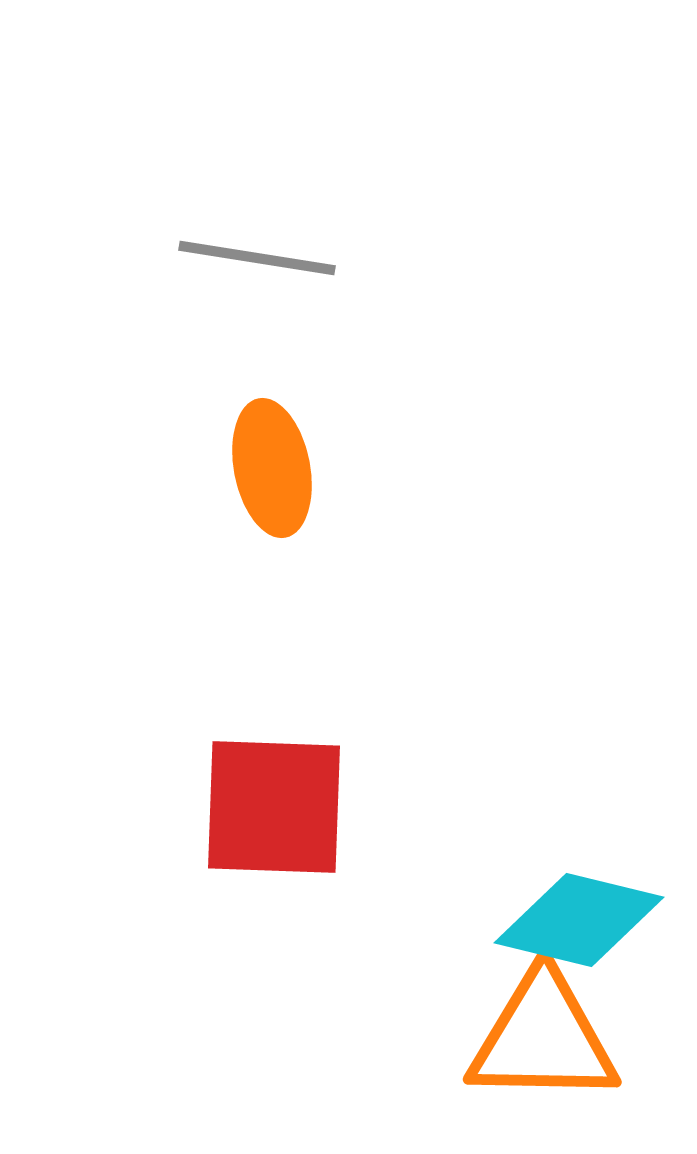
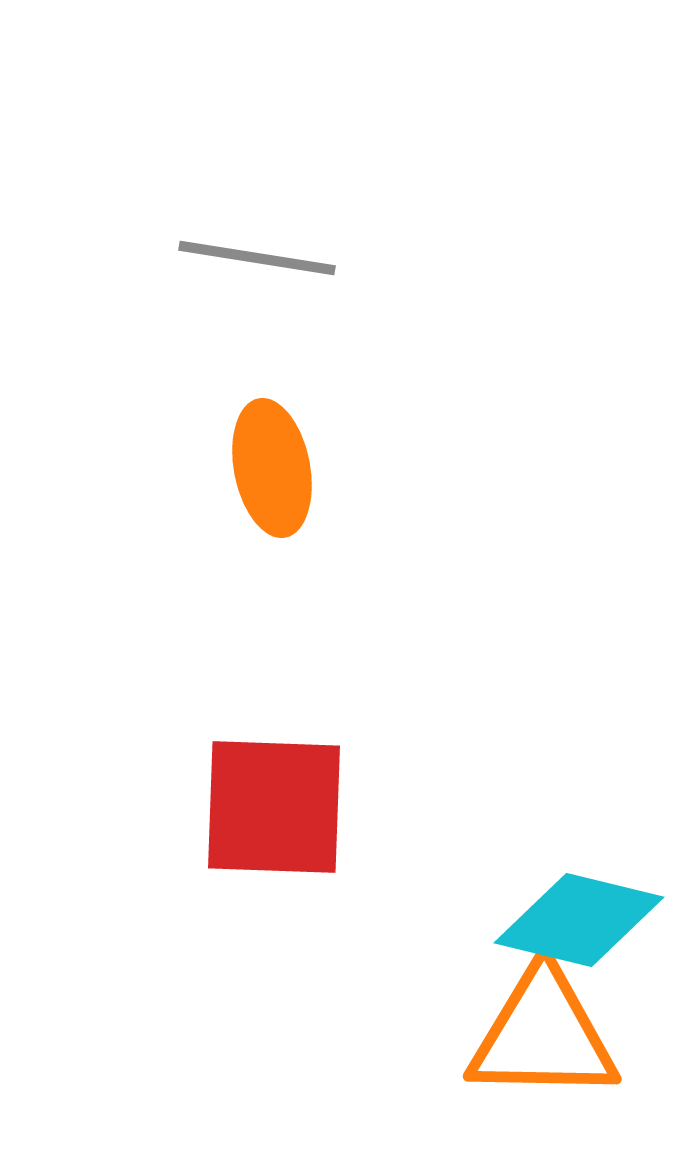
orange triangle: moved 3 px up
